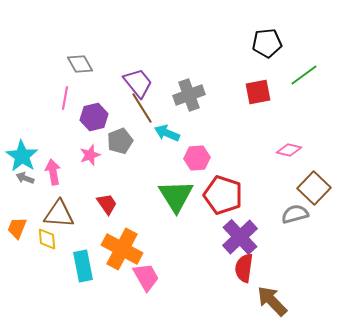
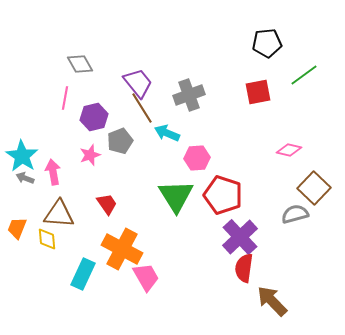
cyan rectangle: moved 8 px down; rotated 36 degrees clockwise
